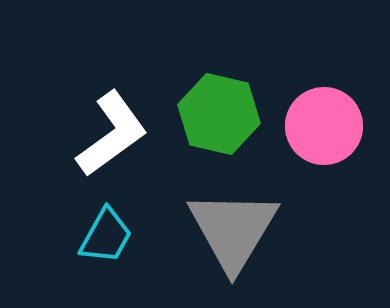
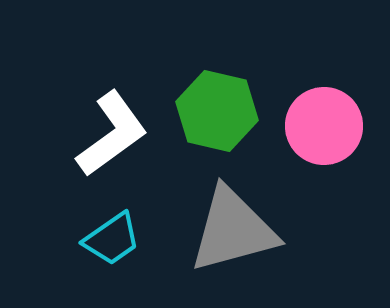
green hexagon: moved 2 px left, 3 px up
gray triangle: rotated 44 degrees clockwise
cyan trapezoid: moved 6 px right, 3 px down; rotated 26 degrees clockwise
